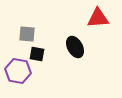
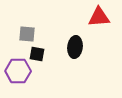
red triangle: moved 1 px right, 1 px up
black ellipse: rotated 35 degrees clockwise
purple hexagon: rotated 10 degrees counterclockwise
